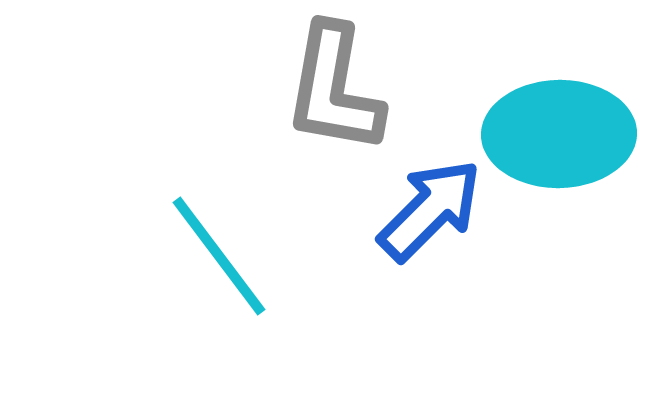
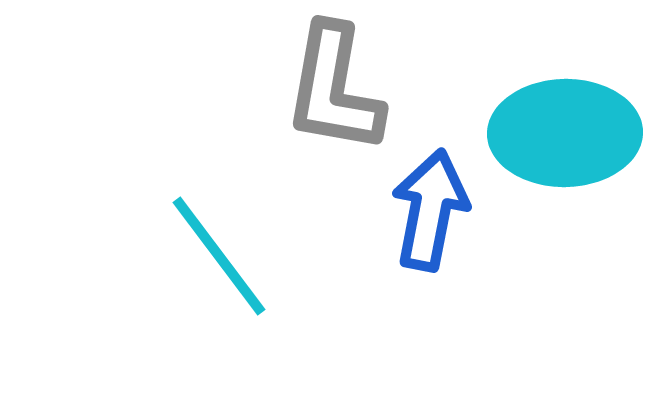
cyan ellipse: moved 6 px right, 1 px up
blue arrow: rotated 34 degrees counterclockwise
